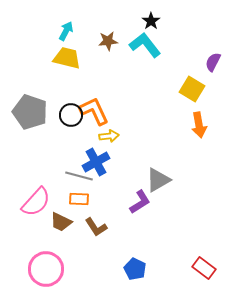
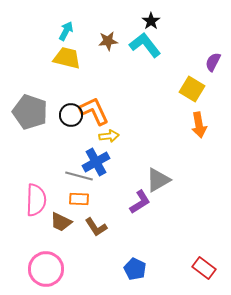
pink semicircle: moved 2 px up; rotated 40 degrees counterclockwise
